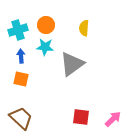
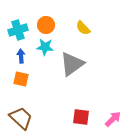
yellow semicircle: moved 1 px left; rotated 49 degrees counterclockwise
